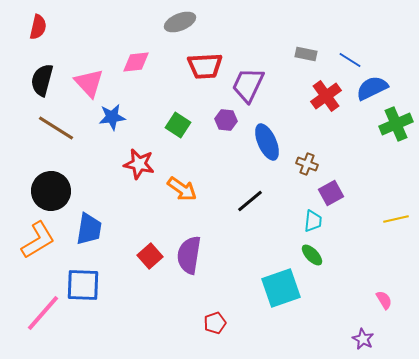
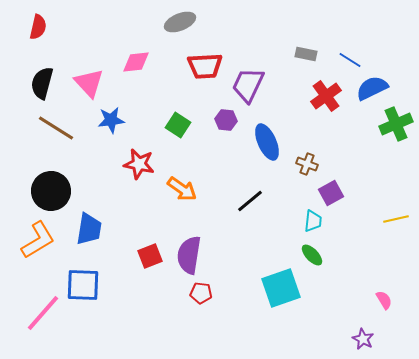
black semicircle: moved 3 px down
blue star: moved 1 px left, 3 px down
red square: rotated 20 degrees clockwise
red pentagon: moved 14 px left, 30 px up; rotated 25 degrees clockwise
